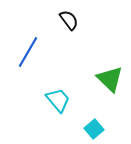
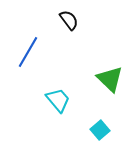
cyan square: moved 6 px right, 1 px down
